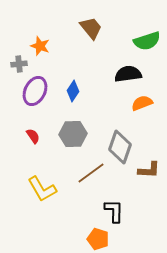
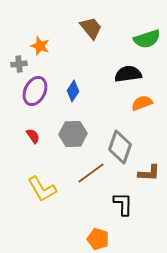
green semicircle: moved 2 px up
brown L-shape: moved 3 px down
black L-shape: moved 9 px right, 7 px up
